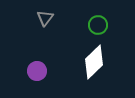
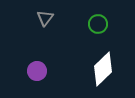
green circle: moved 1 px up
white diamond: moved 9 px right, 7 px down
